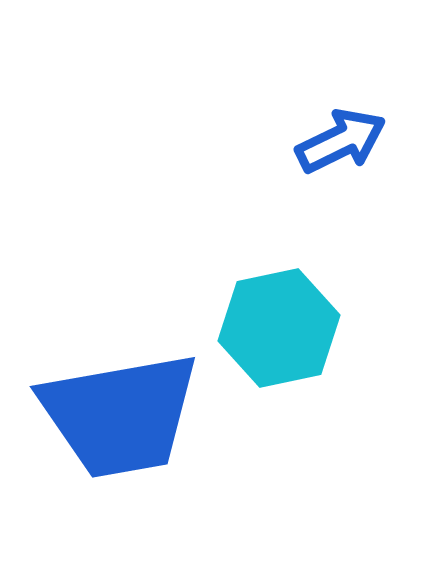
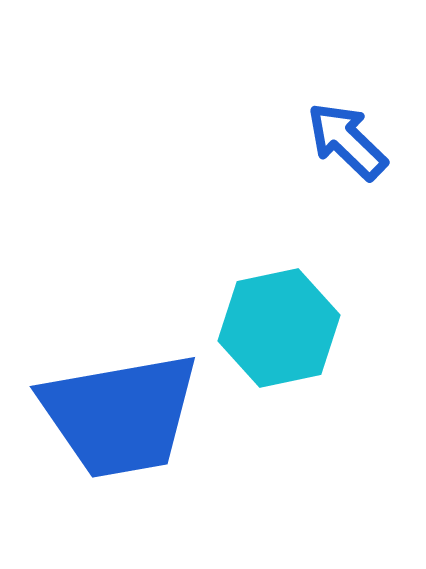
blue arrow: moved 6 px right; rotated 110 degrees counterclockwise
